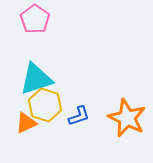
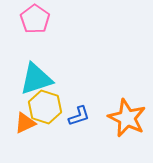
yellow hexagon: moved 2 px down
orange triangle: moved 1 px left
